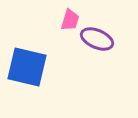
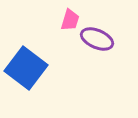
blue square: moved 1 px left, 1 px down; rotated 24 degrees clockwise
